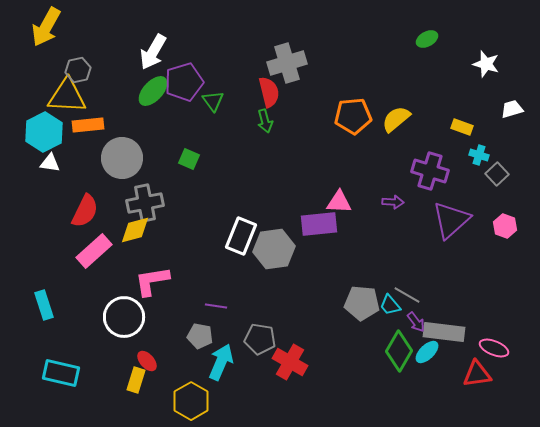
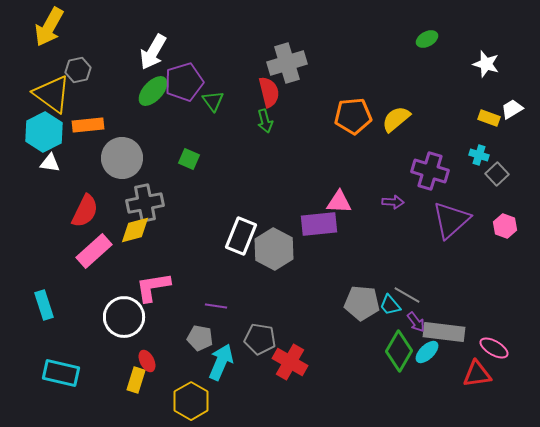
yellow arrow at (46, 27): moved 3 px right
yellow triangle at (67, 96): moved 15 px left, 2 px up; rotated 33 degrees clockwise
white trapezoid at (512, 109): rotated 15 degrees counterclockwise
yellow rectangle at (462, 127): moved 27 px right, 9 px up
gray hexagon at (274, 249): rotated 24 degrees counterclockwise
pink L-shape at (152, 281): moved 1 px right, 6 px down
gray pentagon at (200, 336): moved 2 px down
pink ellipse at (494, 348): rotated 8 degrees clockwise
red ellipse at (147, 361): rotated 15 degrees clockwise
